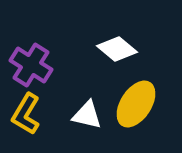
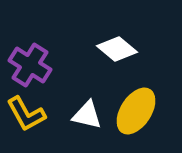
purple cross: moved 1 px left
yellow ellipse: moved 7 px down
yellow L-shape: rotated 60 degrees counterclockwise
